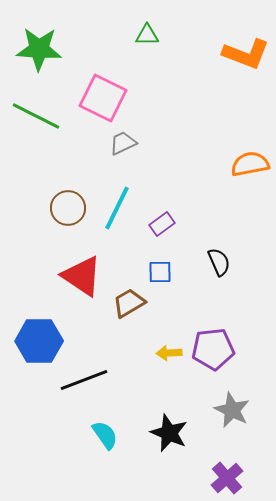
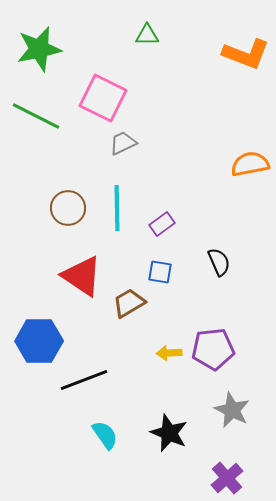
green star: rotated 15 degrees counterclockwise
cyan line: rotated 27 degrees counterclockwise
blue square: rotated 10 degrees clockwise
